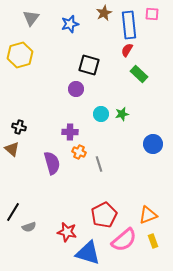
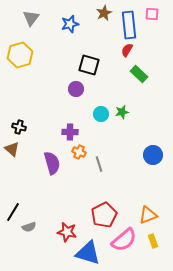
green star: moved 2 px up
blue circle: moved 11 px down
